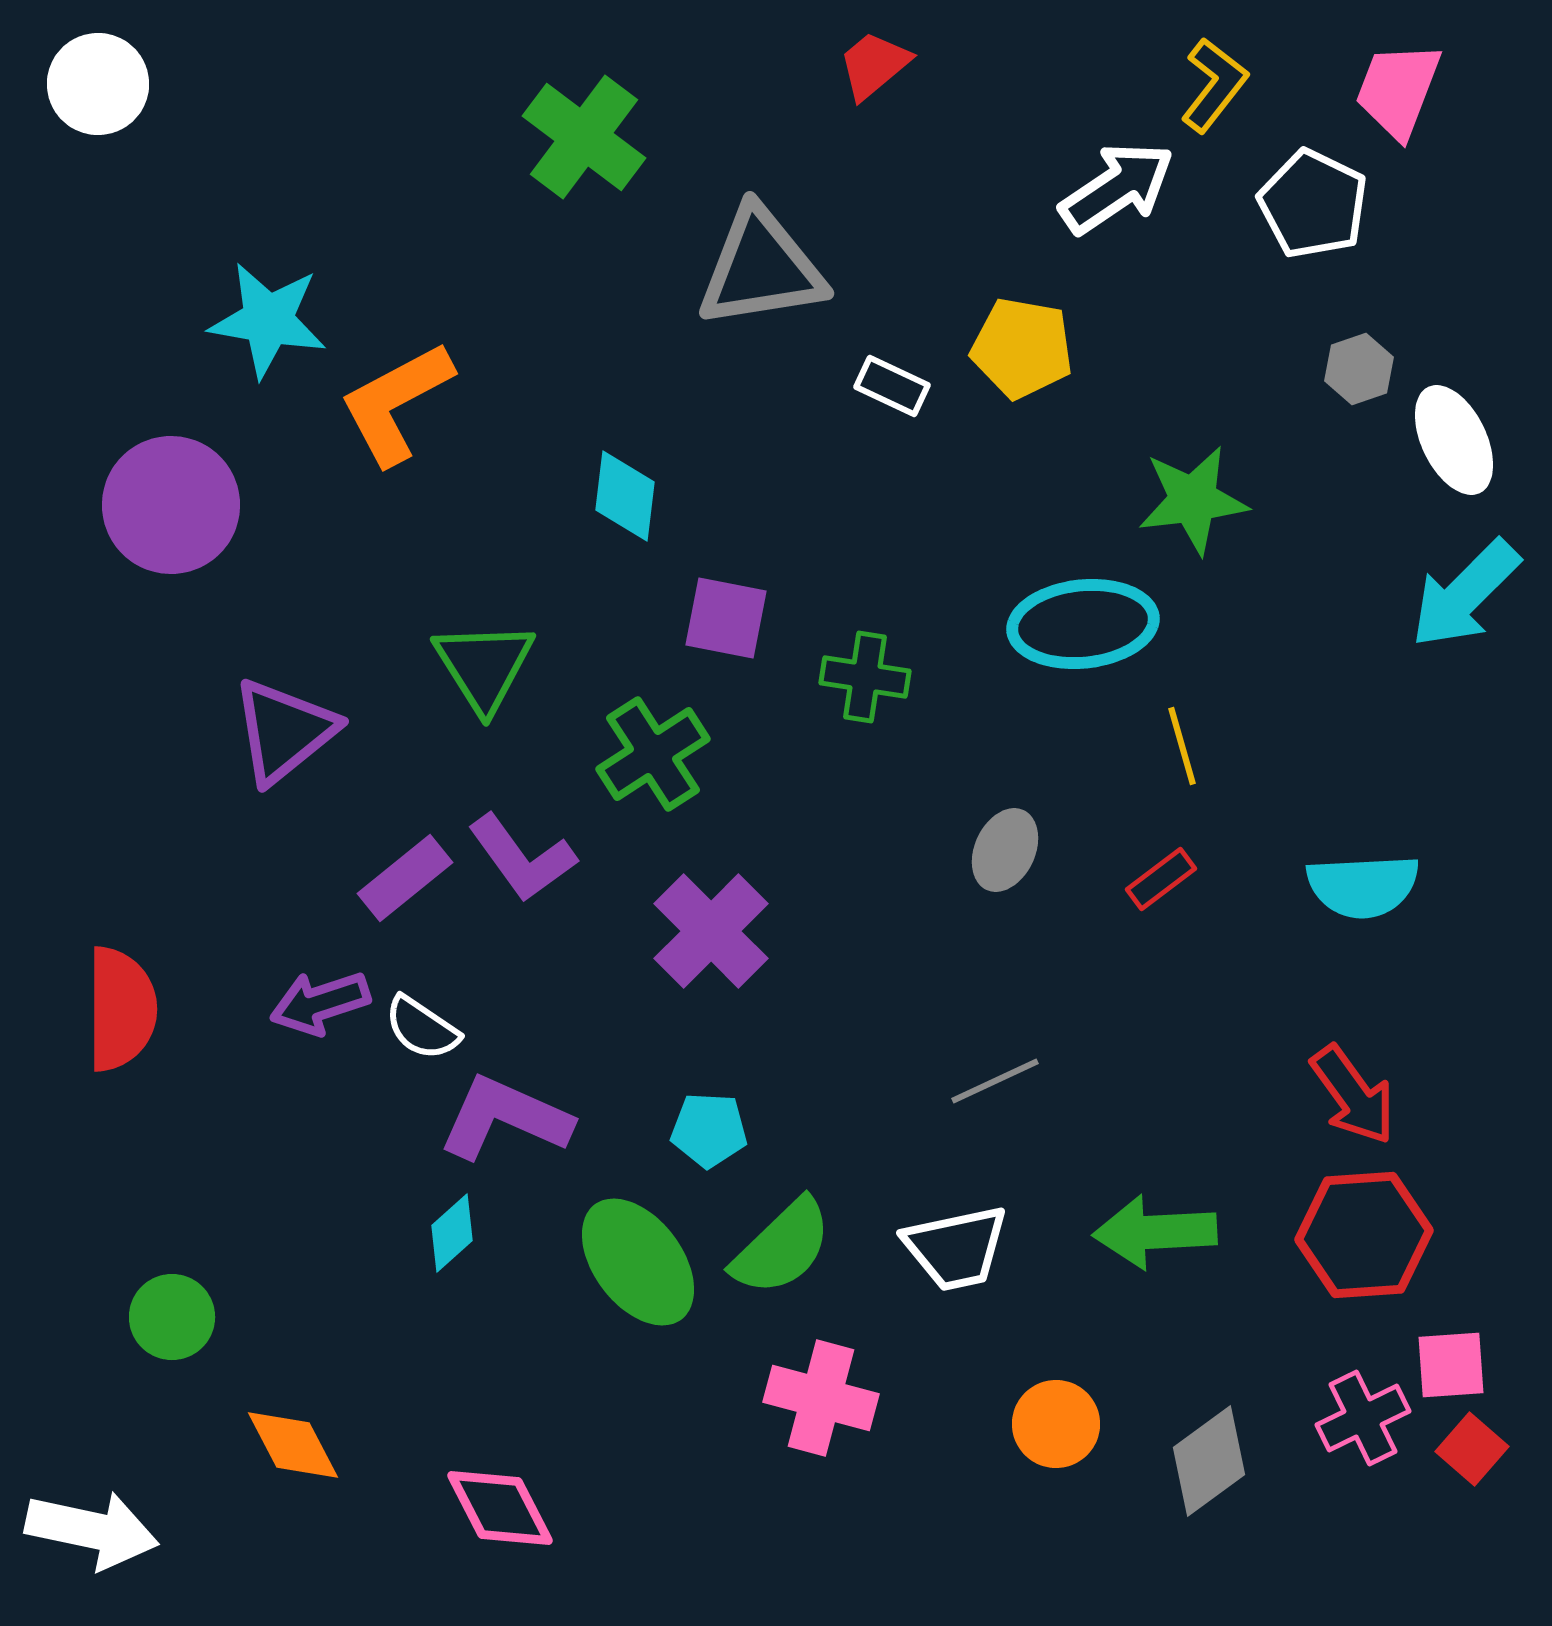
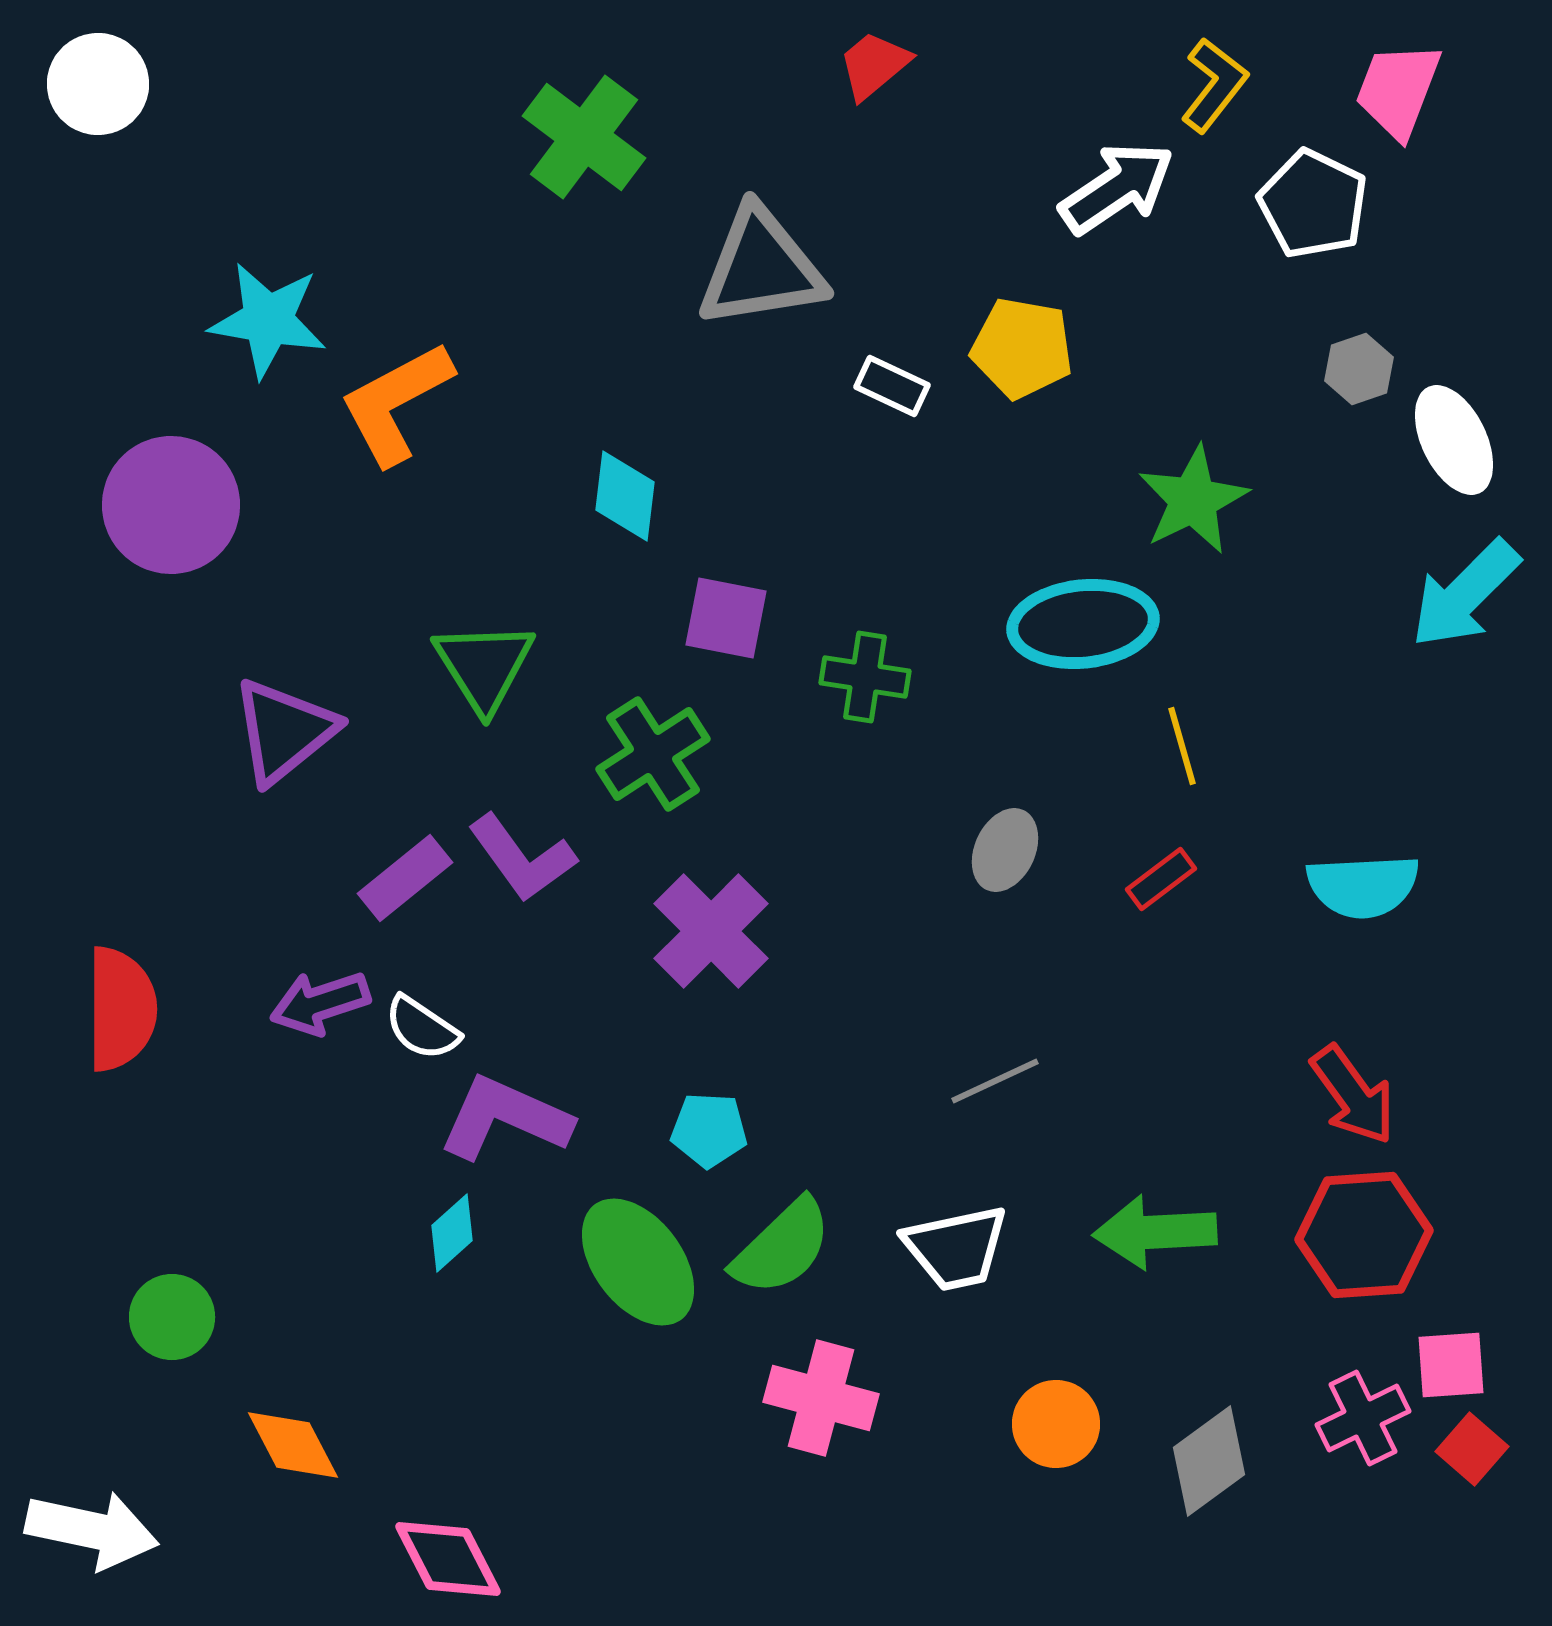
green star at (1193, 500): rotated 19 degrees counterclockwise
pink diamond at (500, 1508): moved 52 px left, 51 px down
